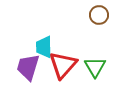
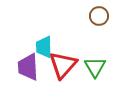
brown circle: moved 1 px down
purple trapezoid: rotated 20 degrees counterclockwise
